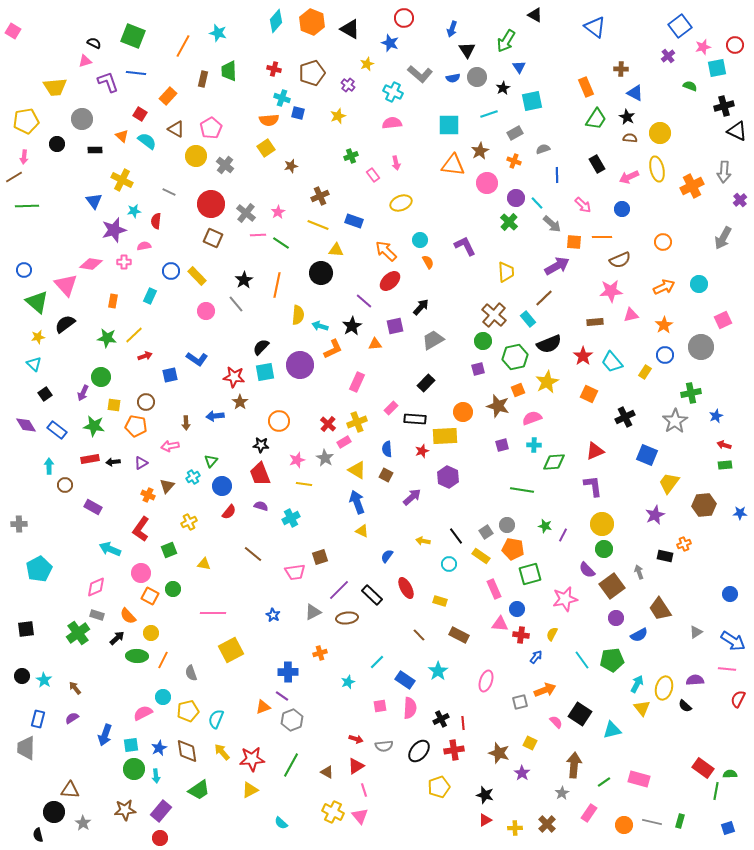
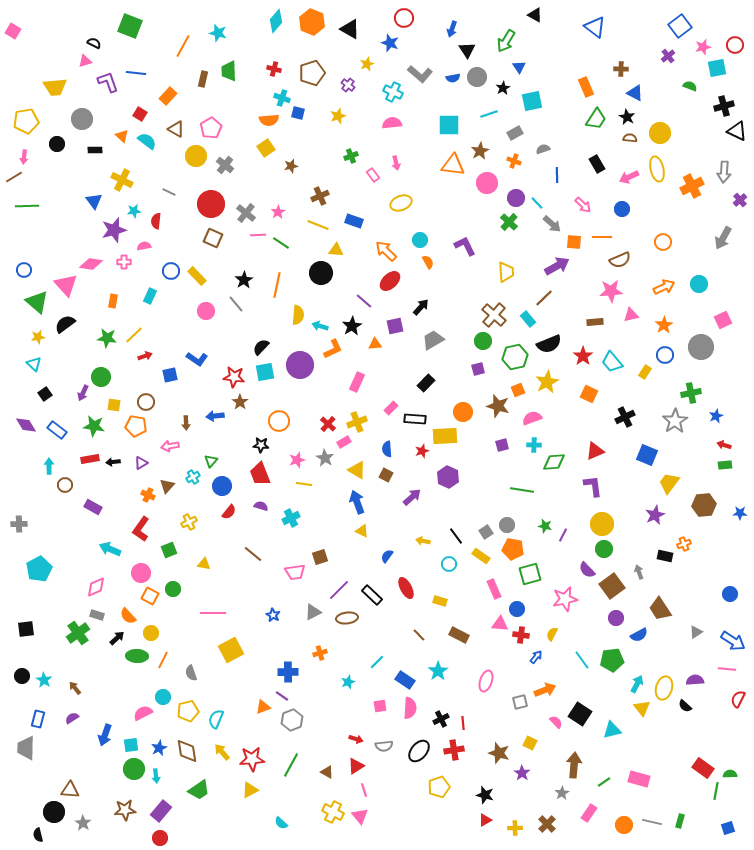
green square at (133, 36): moved 3 px left, 10 px up
